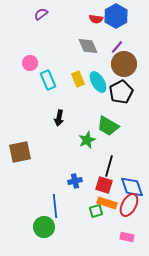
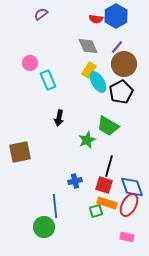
yellow rectangle: moved 11 px right, 9 px up; rotated 56 degrees clockwise
